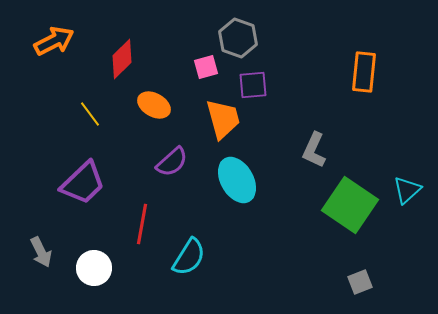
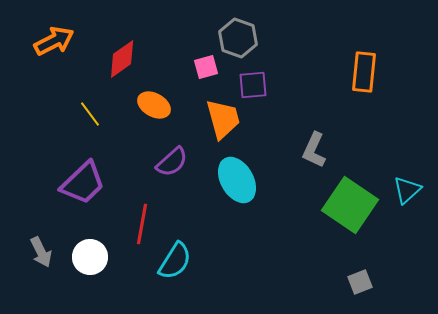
red diamond: rotated 9 degrees clockwise
cyan semicircle: moved 14 px left, 4 px down
white circle: moved 4 px left, 11 px up
